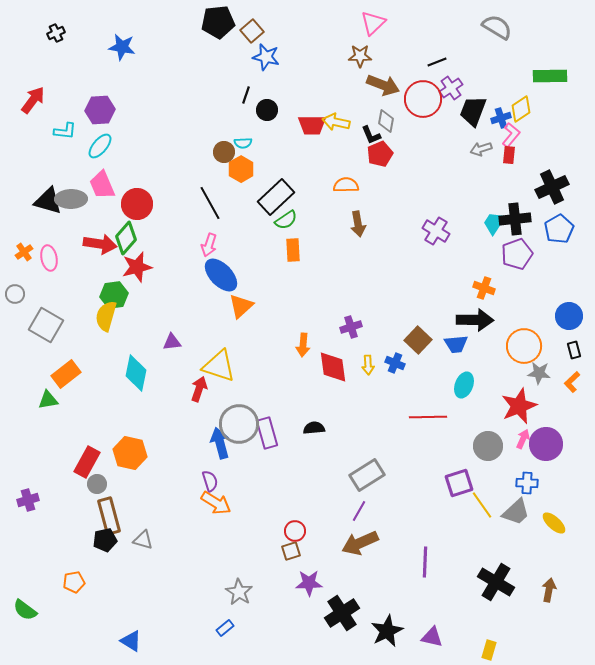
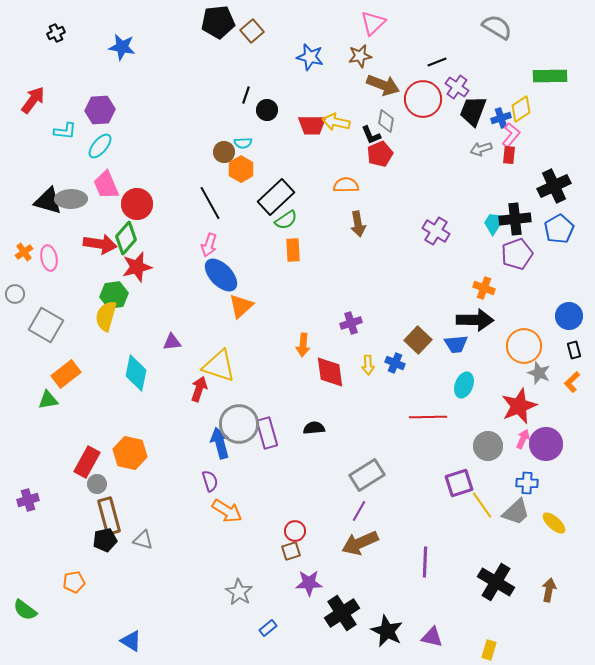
brown star at (360, 56): rotated 10 degrees counterclockwise
blue star at (266, 57): moved 44 px right
purple cross at (451, 88): moved 6 px right, 1 px up; rotated 20 degrees counterclockwise
pink trapezoid at (102, 185): moved 4 px right
black cross at (552, 187): moved 2 px right, 1 px up
purple cross at (351, 327): moved 4 px up
red diamond at (333, 367): moved 3 px left, 5 px down
gray star at (539, 373): rotated 15 degrees clockwise
orange arrow at (216, 503): moved 11 px right, 8 px down
blue rectangle at (225, 628): moved 43 px right
black star at (387, 631): rotated 20 degrees counterclockwise
